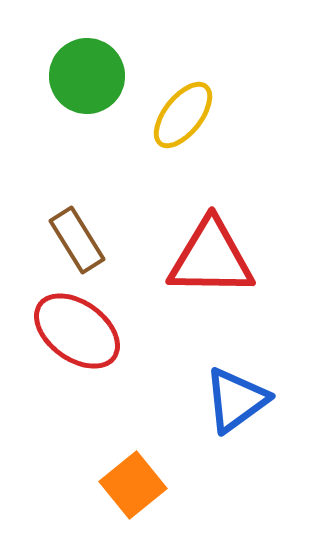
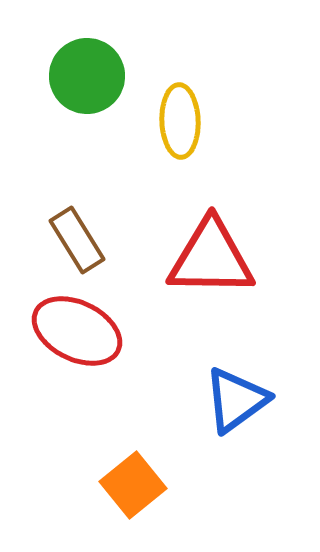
yellow ellipse: moved 3 px left, 6 px down; rotated 40 degrees counterclockwise
red ellipse: rotated 10 degrees counterclockwise
